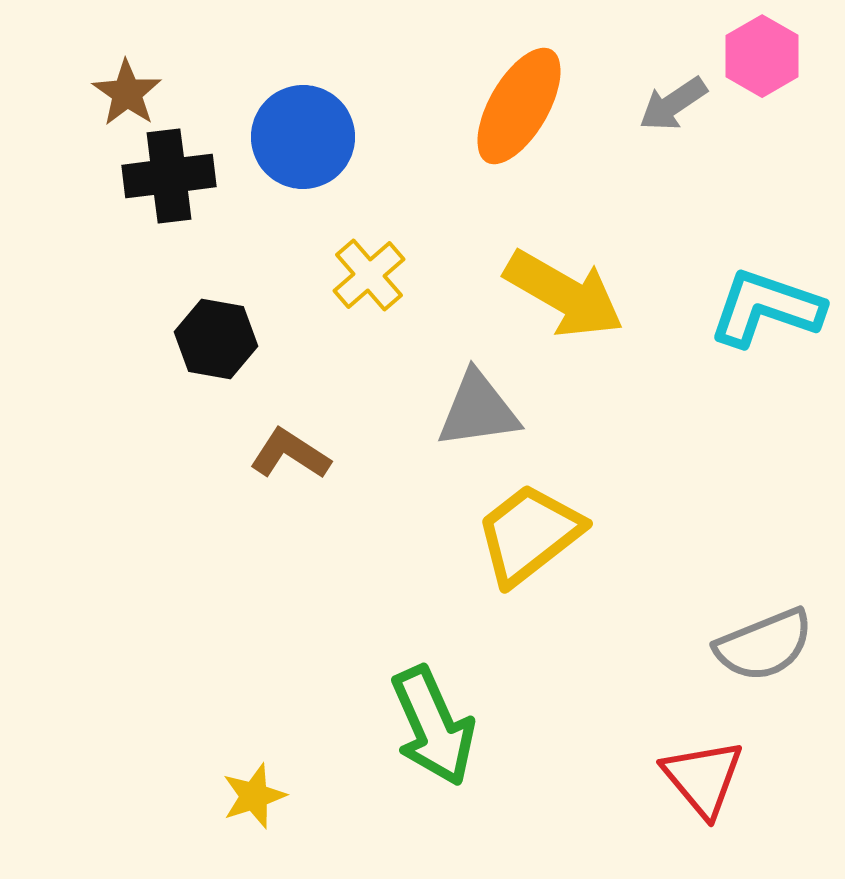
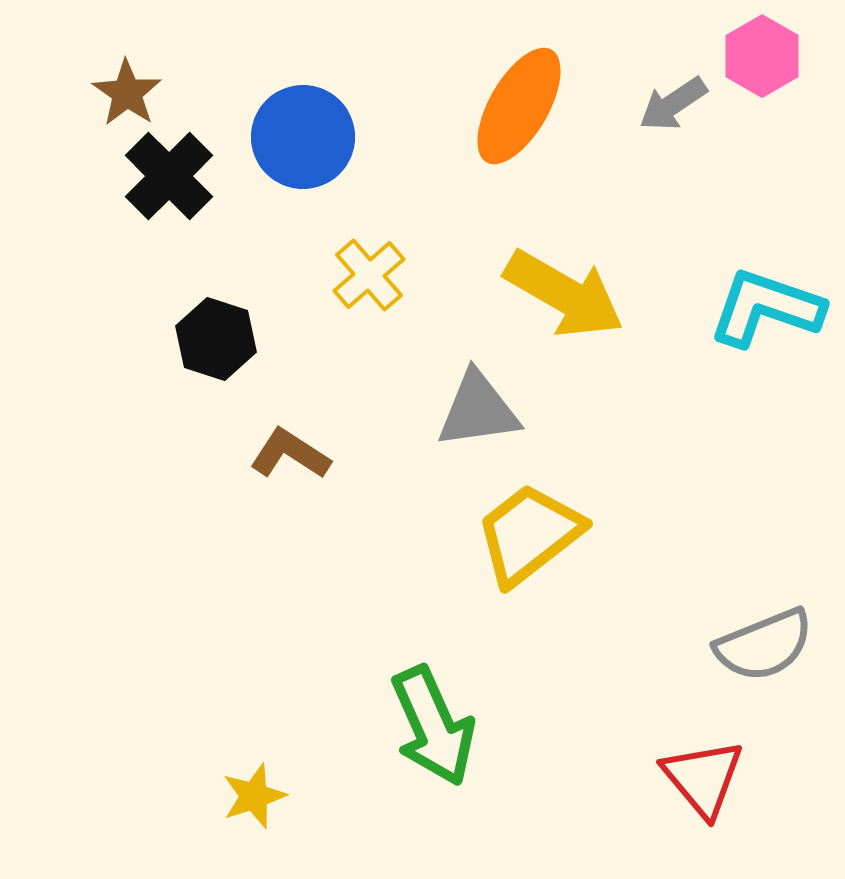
black cross: rotated 38 degrees counterclockwise
black hexagon: rotated 8 degrees clockwise
